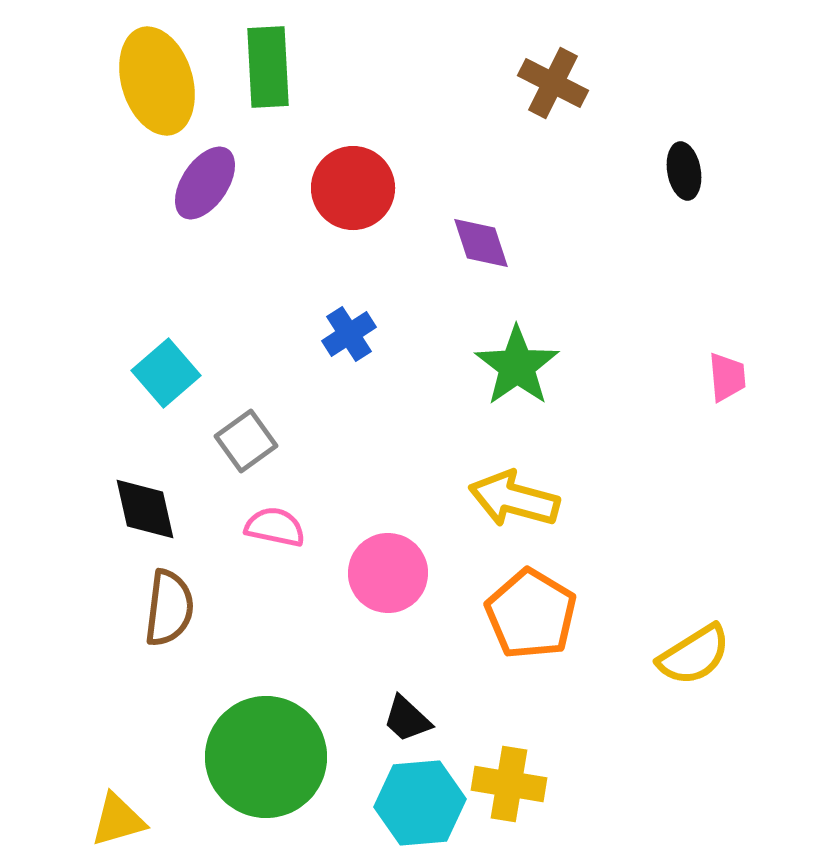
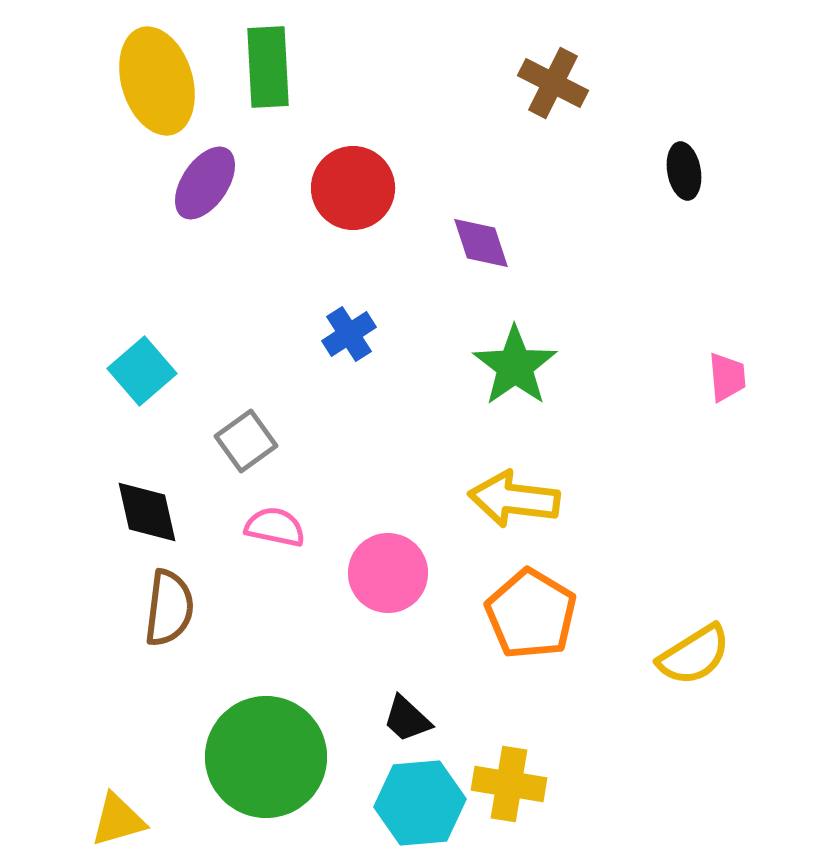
green star: moved 2 px left
cyan square: moved 24 px left, 2 px up
yellow arrow: rotated 8 degrees counterclockwise
black diamond: moved 2 px right, 3 px down
